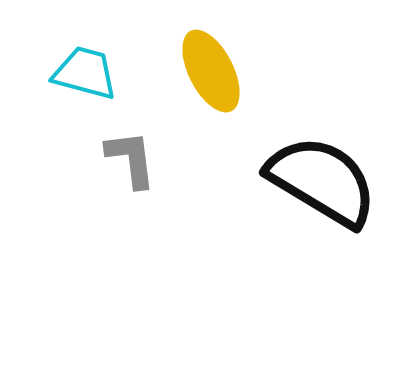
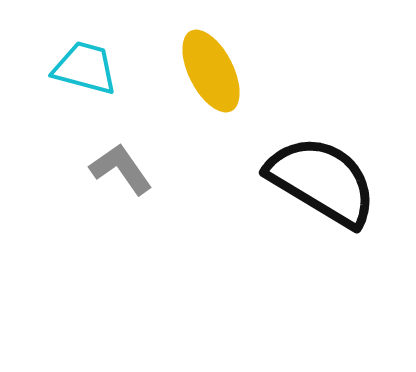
cyan trapezoid: moved 5 px up
gray L-shape: moved 10 px left, 10 px down; rotated 28 degrees counterclockwise
